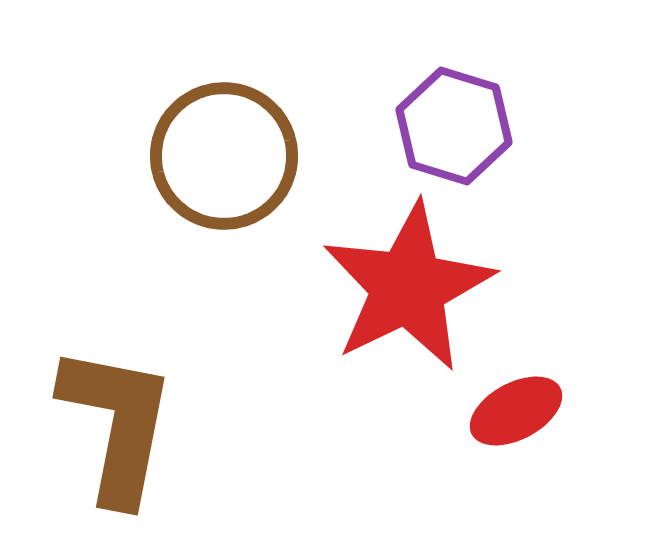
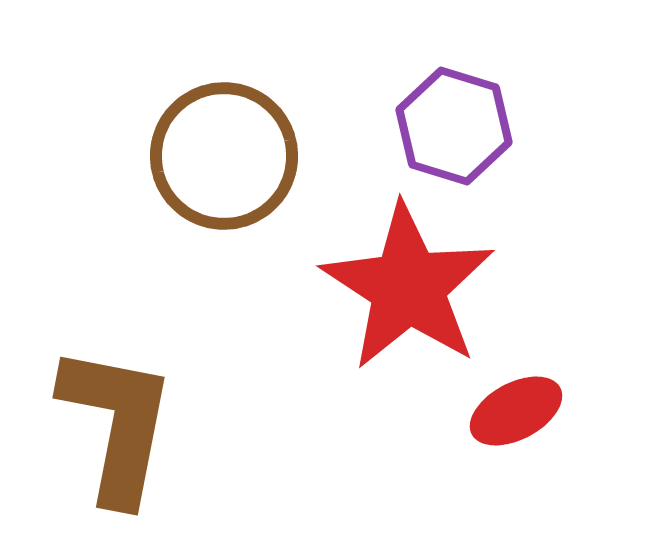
red star: rotated 13 degrees counterclockwise
